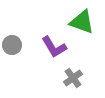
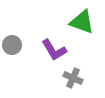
purple L-shape: moved 3 px down
gray cross: rotated 30 degrees counterclockwise
